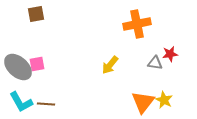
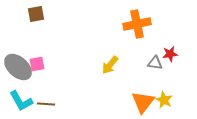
cyan L-shape: moved 1 px up
